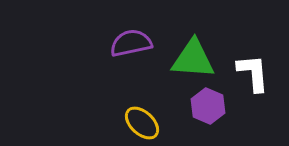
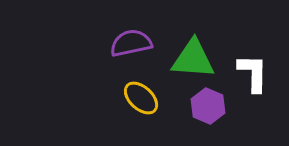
white L-shape: rotated 6 degrees clockwise
yellow ellipse: moved 1 px left, 25 px up
